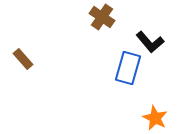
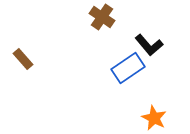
black L-shape: moved 1 px left, 3 px down
blue rectangle: rotated 40 degrees clockwise
orange star: moved 1 px left
